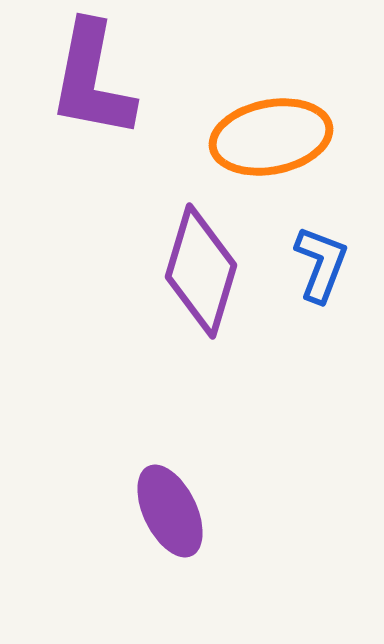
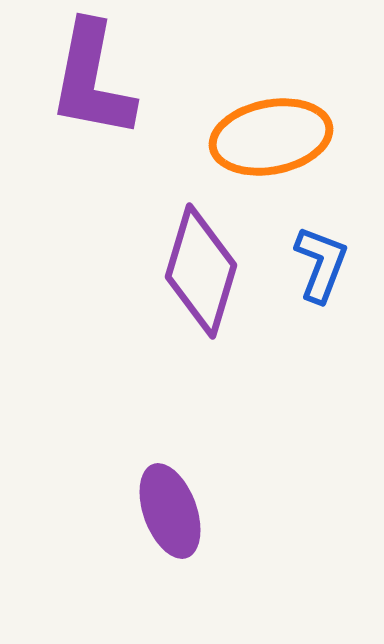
purple ellipse: rotated 6 degrees clockwise
